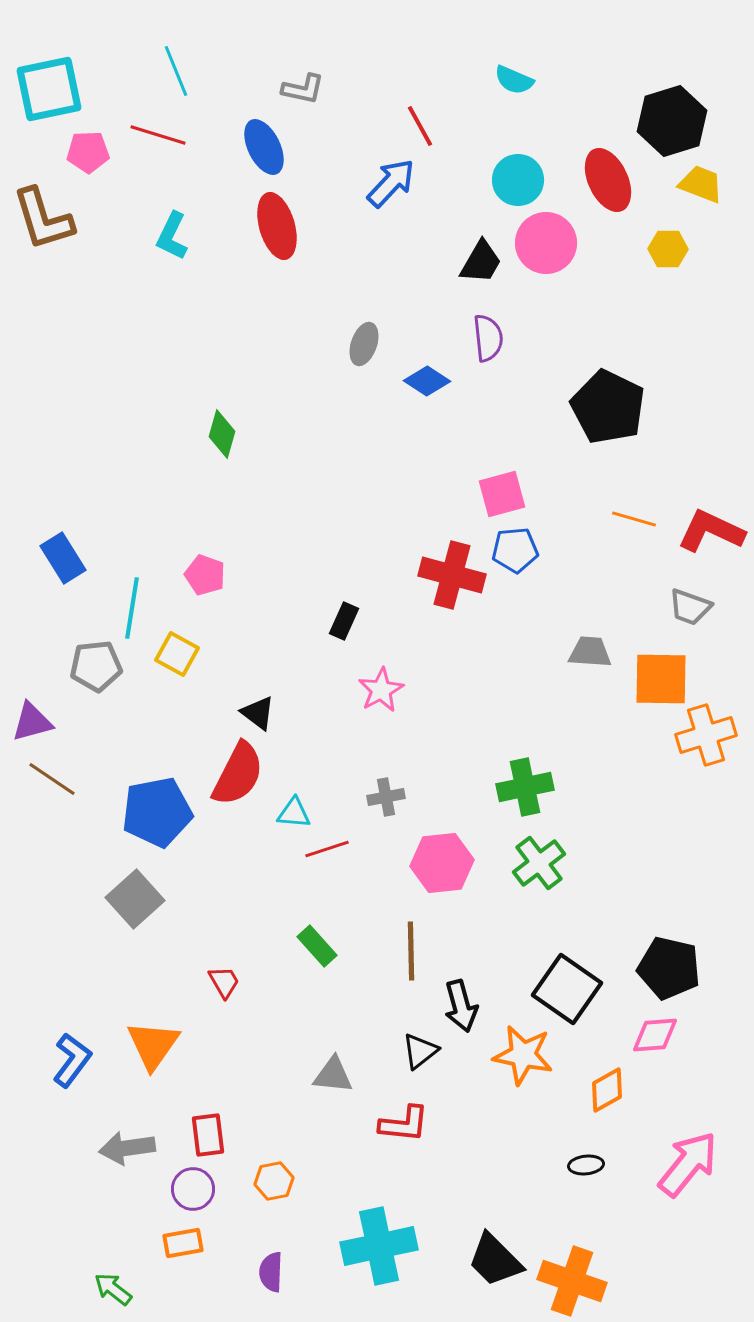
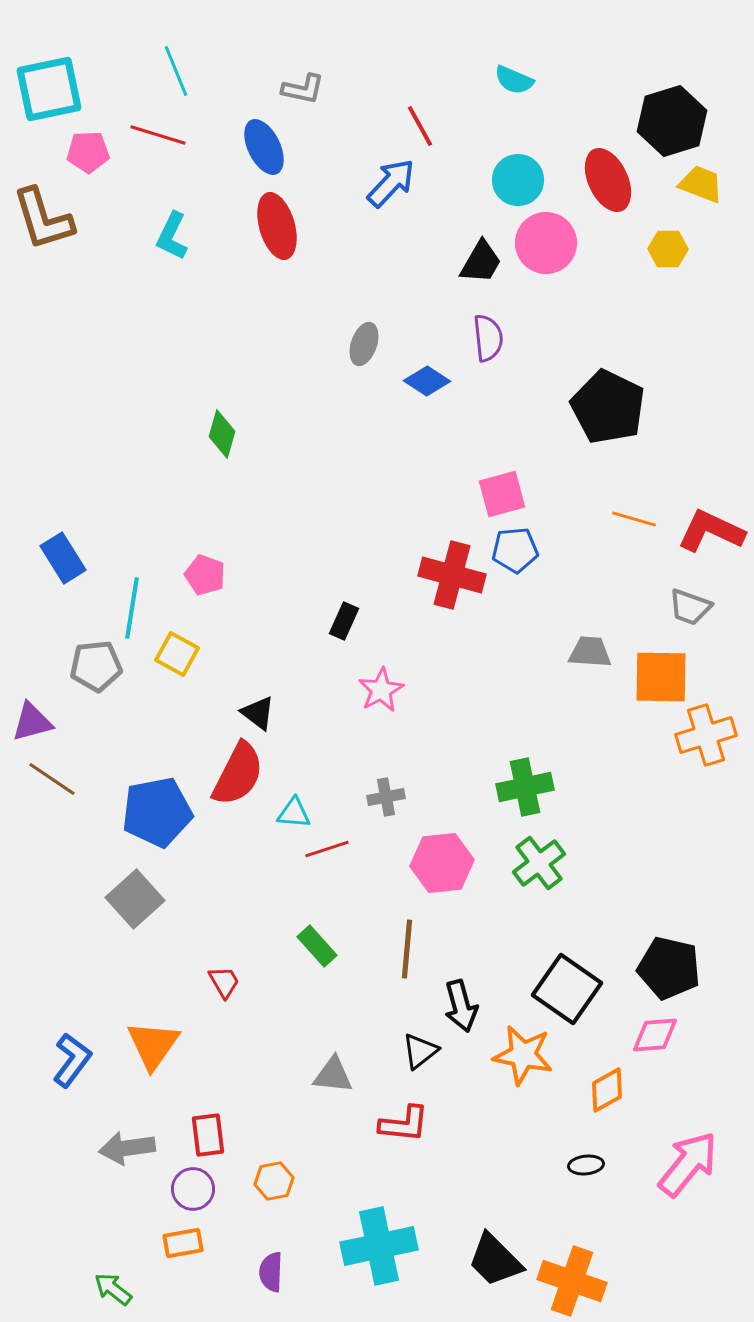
orange square at (661, 679): moved 2 px up
brown line at (411, 951): moved 4 px left, 2 px up; rotated 6 degrees clockwise
